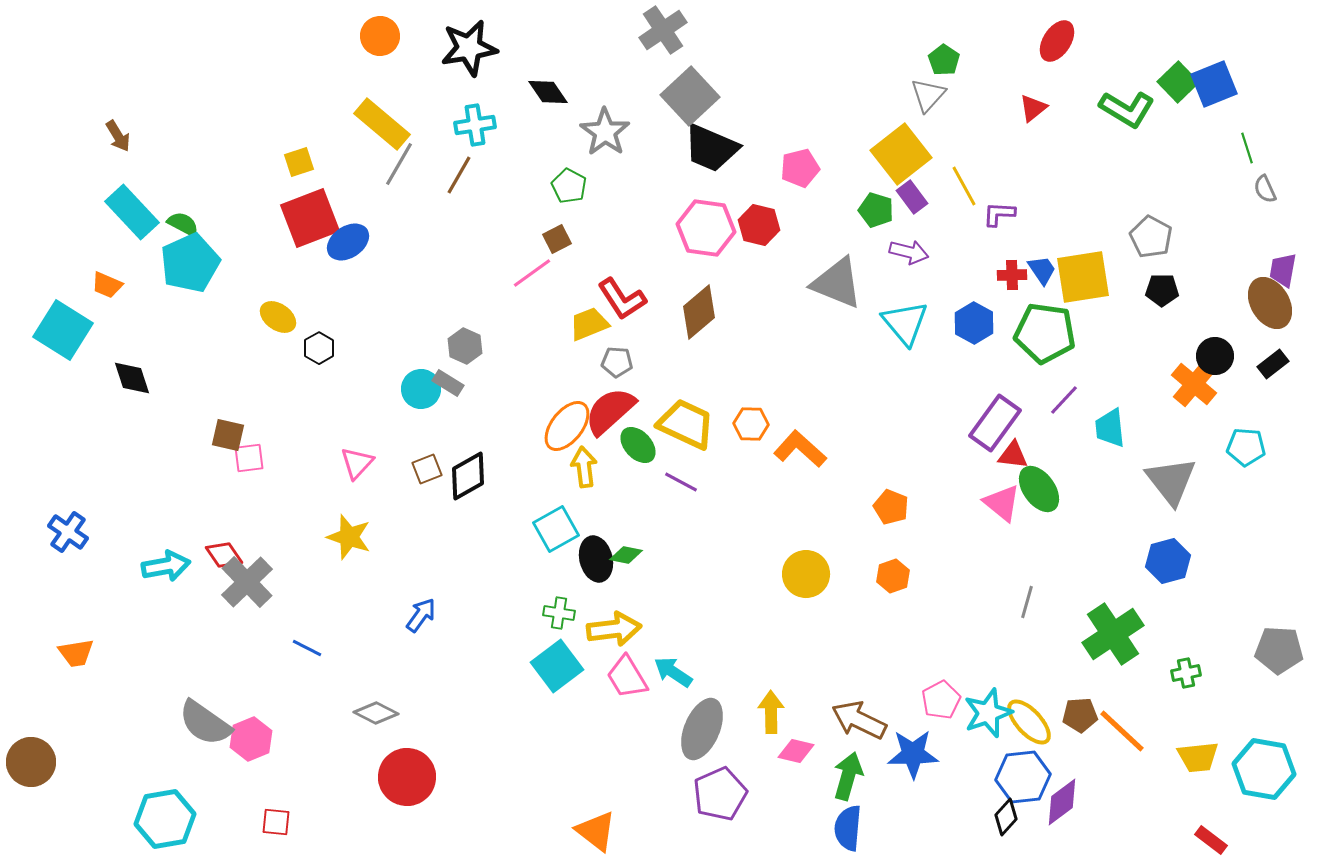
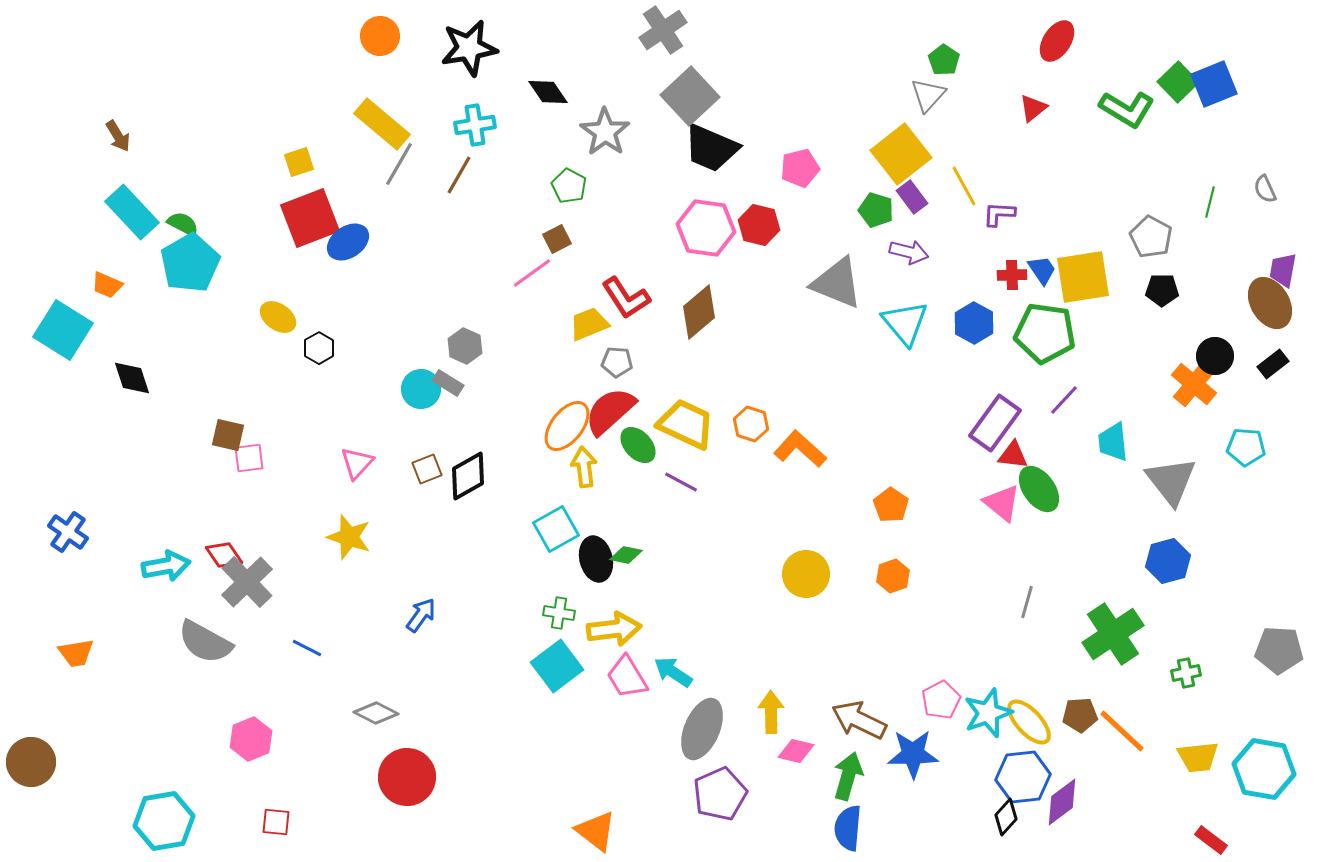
green line at (1247, 148): moved 37 px left, 54 px down; rotated 32 degrees clockwise
cyan pentagon at (190, 263): rotated 6 degrees counterclockwise
red L-shape at (622, 299): moved 4 px right, 1 px up
orange hexagon at (751, 424): rotated 16 degrees clockwise
cyan trapezoid at (1110, 428): moved 3 px right, 14 px down
orange pentagon at (891, 507): moved 2 px up; rotated 12 degrees clockwise
gray semicircle at (205, 723): moved 81 px up; rotated 6 degrees counterclockwise
cyan hexagon at (165, 819): moved 1 px left, 2 px down
